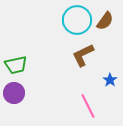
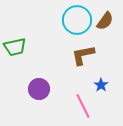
brown L-shape: rotated 15 degrees clockwise
green trapezoid: moved 1 px left, 18 px up
blue star: moved 9 px left, 5 px down
purple circle: moved 25 px right, 4 px up
pink line: moved 5 px left
